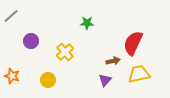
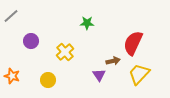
yellow trapezoid: rotated 35 degrees counterclockwise
purple triangle: moved 6 px left, 5 px up; rotated 16 degrees counterclockwise
